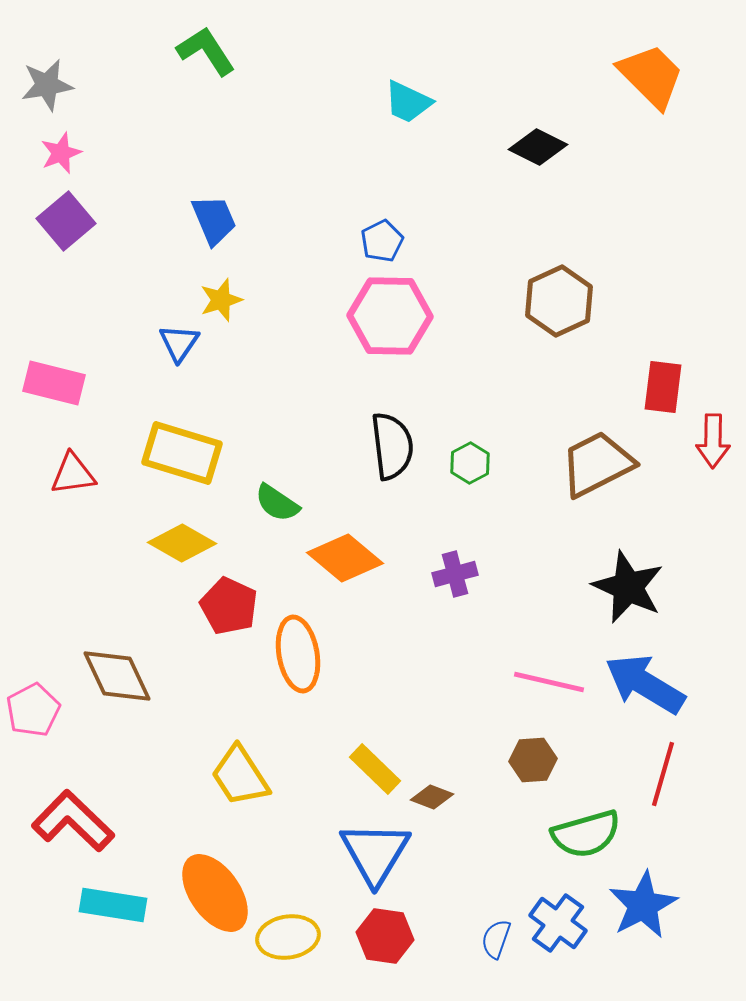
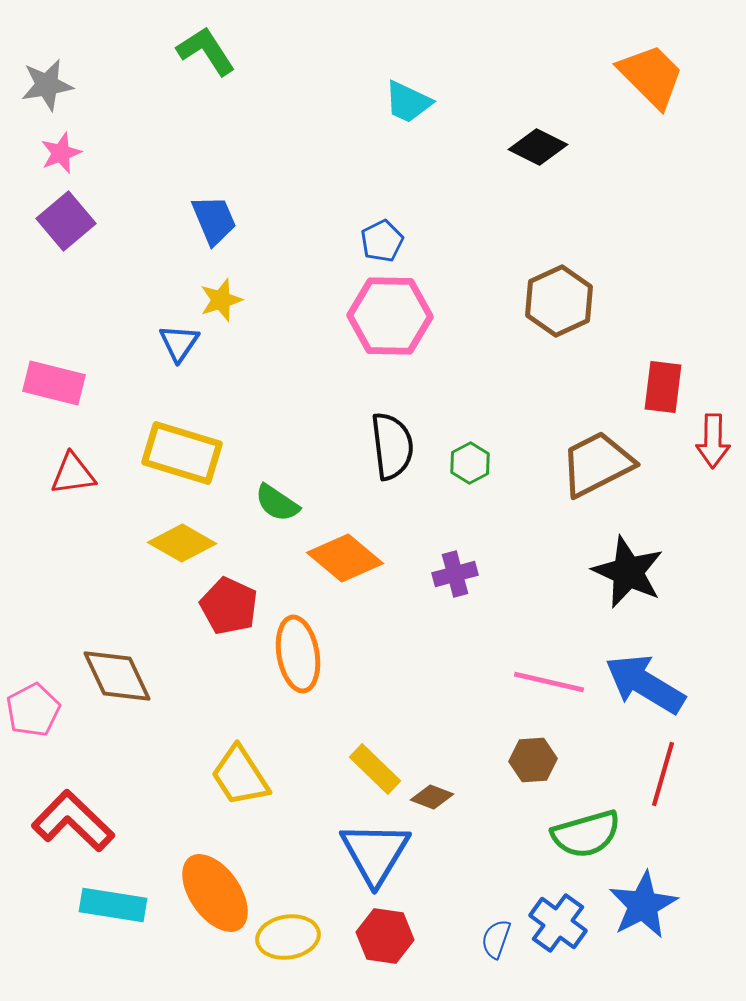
black star at (628, 587): moved 15 px up
